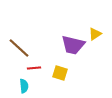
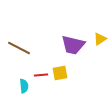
yellow triangle: moved 5 px right, 5 px down
brown line: rotated 15 degrees counterclockwise
red line: moved 7 px right, 7 px down
yellow square: rotated 28 degrees counterclockwise
